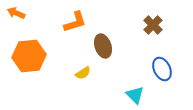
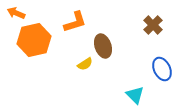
orange hexagon: moved 5 px right, 16 px up; rotated 8 degrees counterclockwise
yellow semicircle: moved 2 px right, 9 px up
